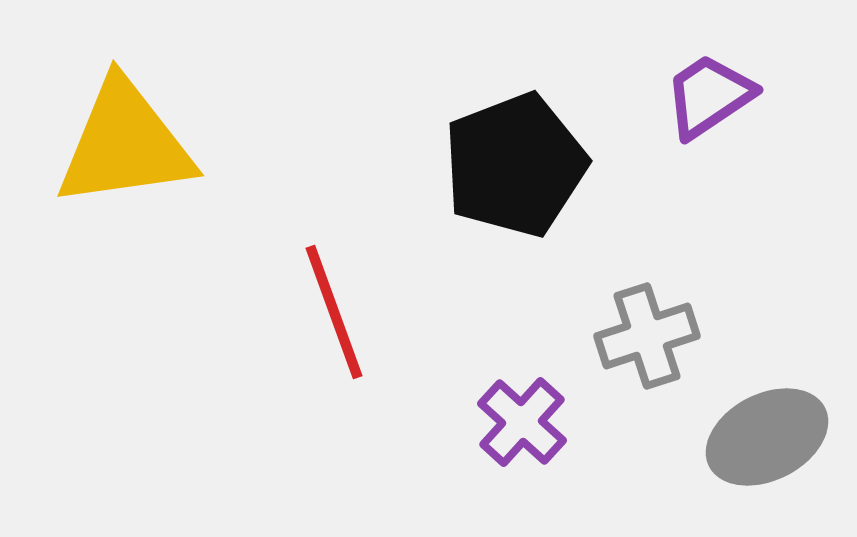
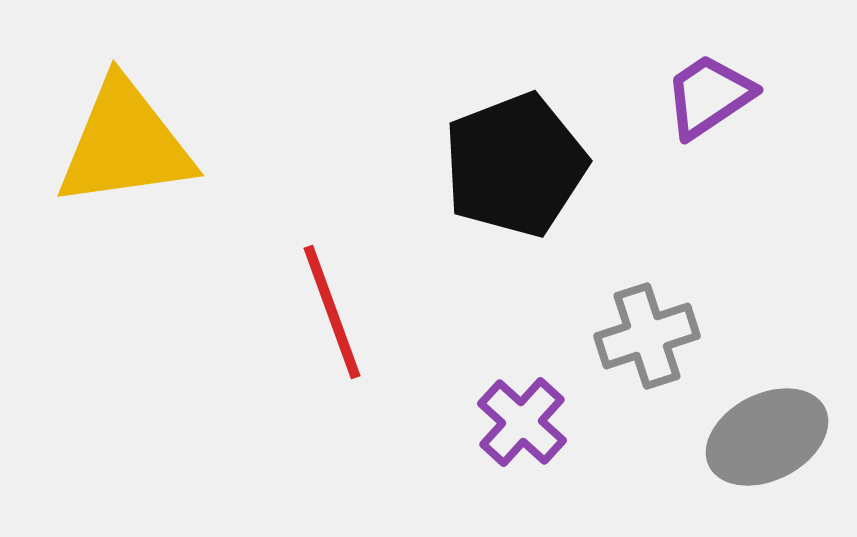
red line: moved 2 px left
